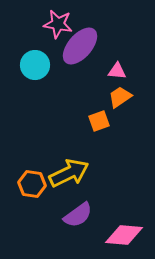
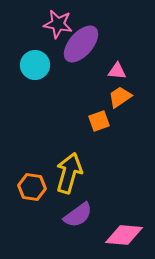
purple ellipse: moved 1 px right, 2 px up
yellow arrow: rotated 48 degrees counterclockwise
orange hexagon: moved 3 px down
